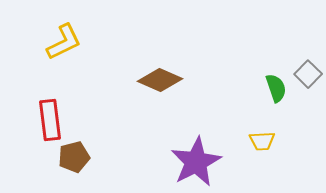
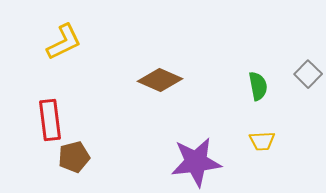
green semicircle: moved 18 px left, 2 px up; rotated 8 degrees clockwise
purple star: rotated 21 degrees clockwise
